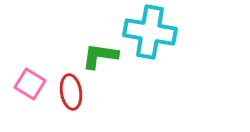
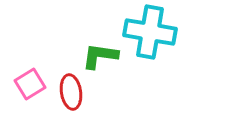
pink square: rotated 28 degrees clockwise
